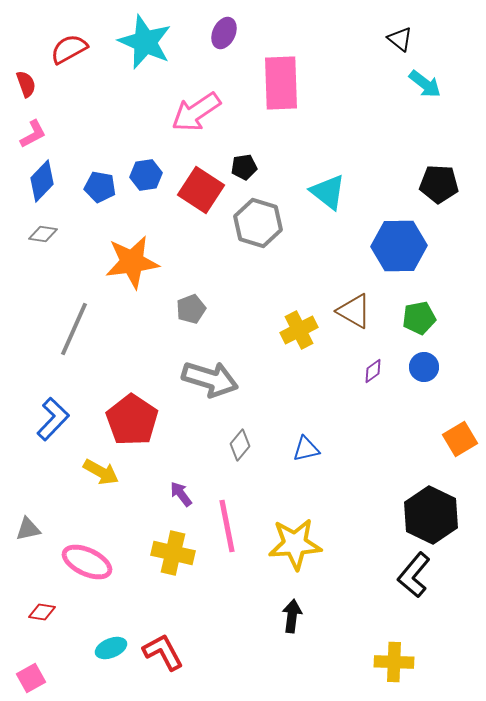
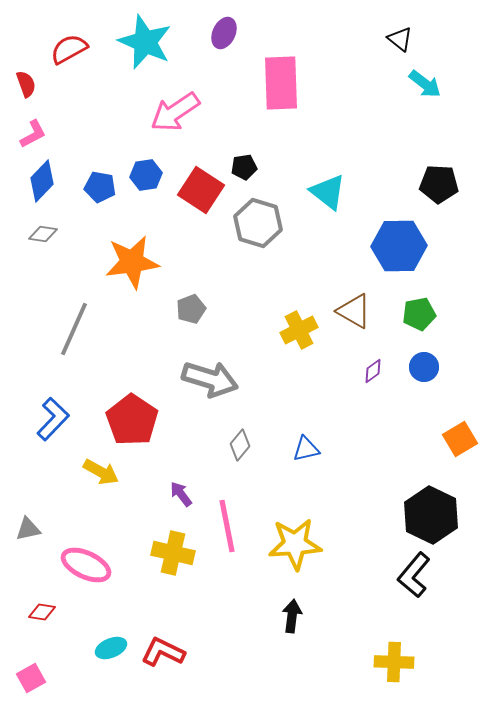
pink arrow at (196, 112): moved 21 px left
green pentagon at (419, 318): moved 4 px up
pink ellipse at (87, 562): moved 1 px left, 3 px down
red L-shape at (163, 652): rotated 36 degrees counterclockwise
